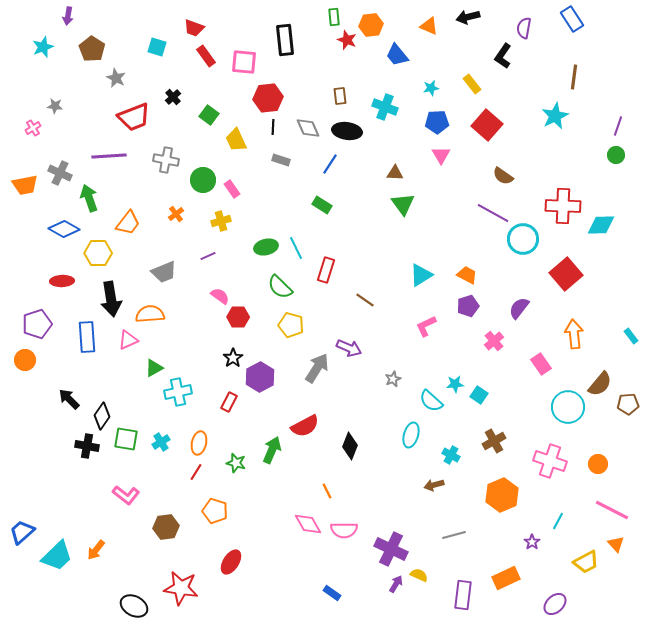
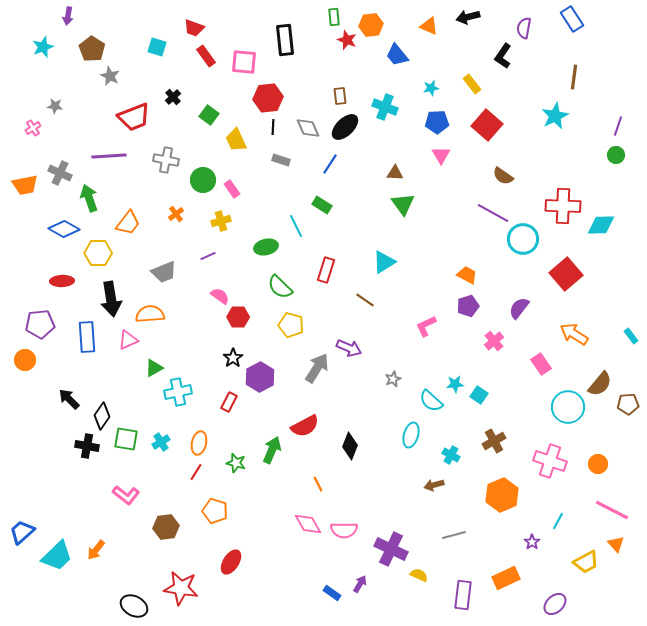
gray star at (116, 78): moved 6 px left, 2 px up
black ellipse at (347, 131): moved 2 px left, 4 px up; rotated 52 degrees counterclockwise
cyan line at (296, 248): moved 22 px up
cyan triangle at (421, 275): moved 37 px left, 13 px up
purple pentagon at (37, 324): moved 3 px right; rotated 12 degrees clockwise
orange arrow at (574, 334): rotated 52 degrees counterclockwise
orange line at (327, 491): moved 9 px left, 7 px up
purple arrow at (396, 584): moved 36 px left
